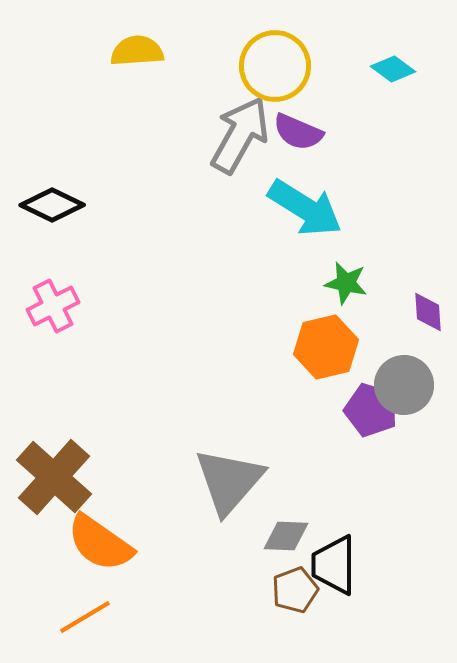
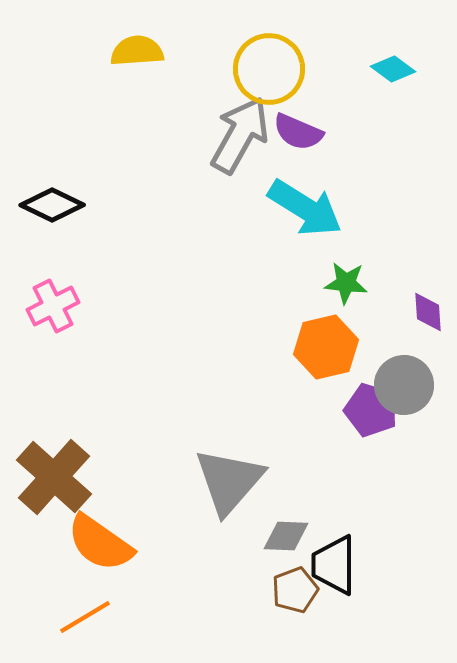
yellow circle: moved 6 px left, 3 px down
green star: rotated 6 degrees counterclockwise
